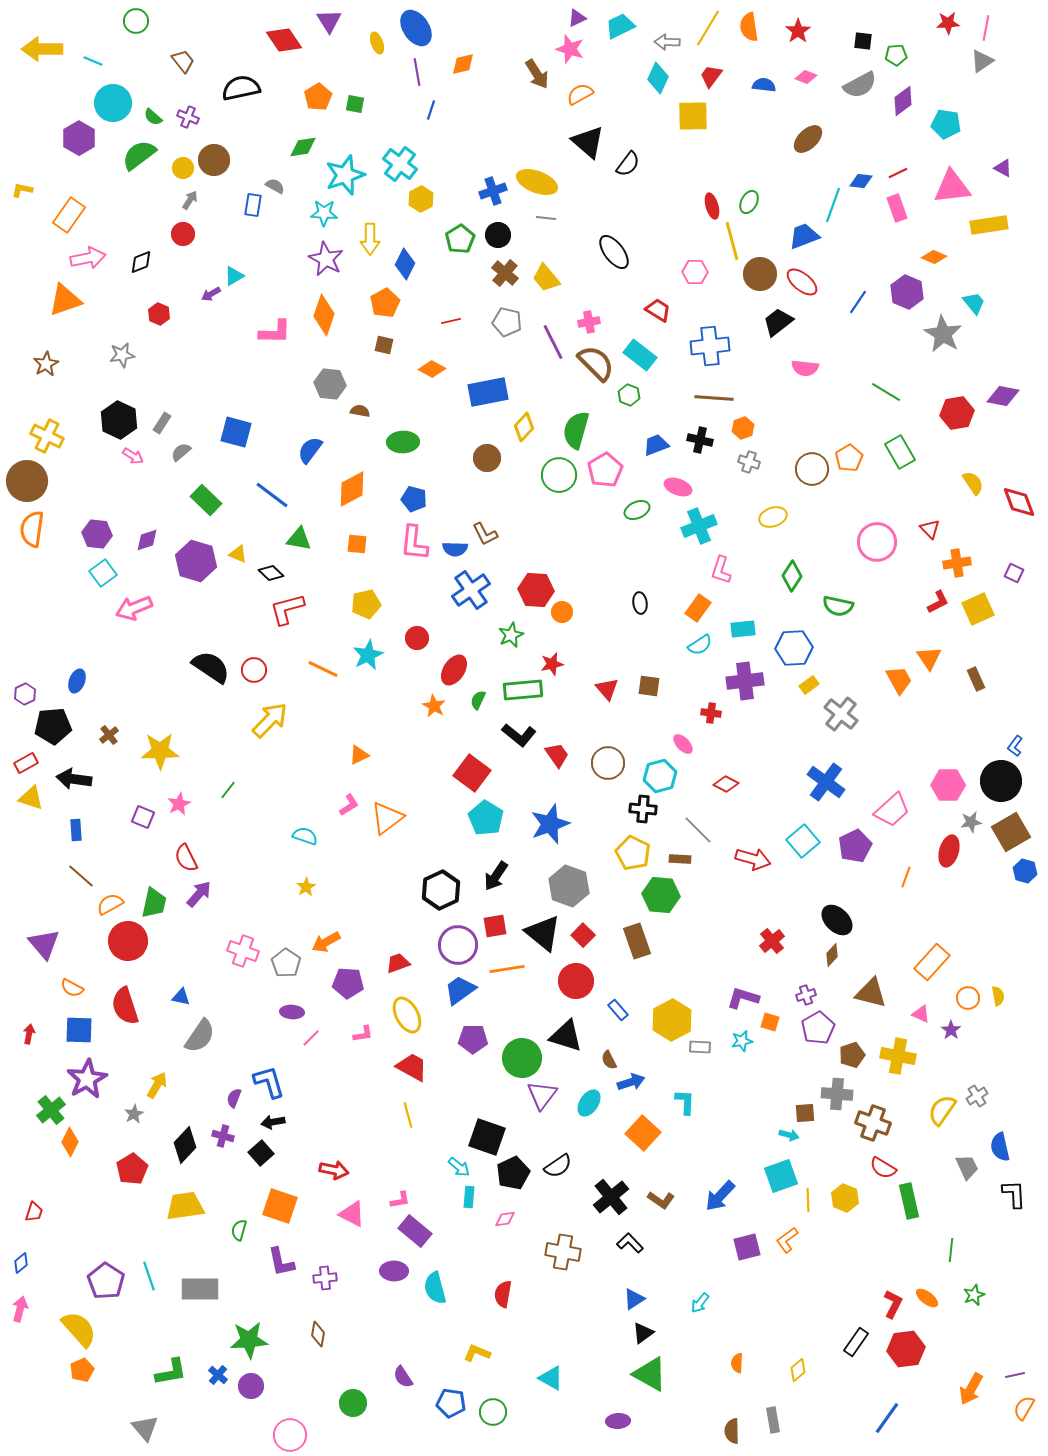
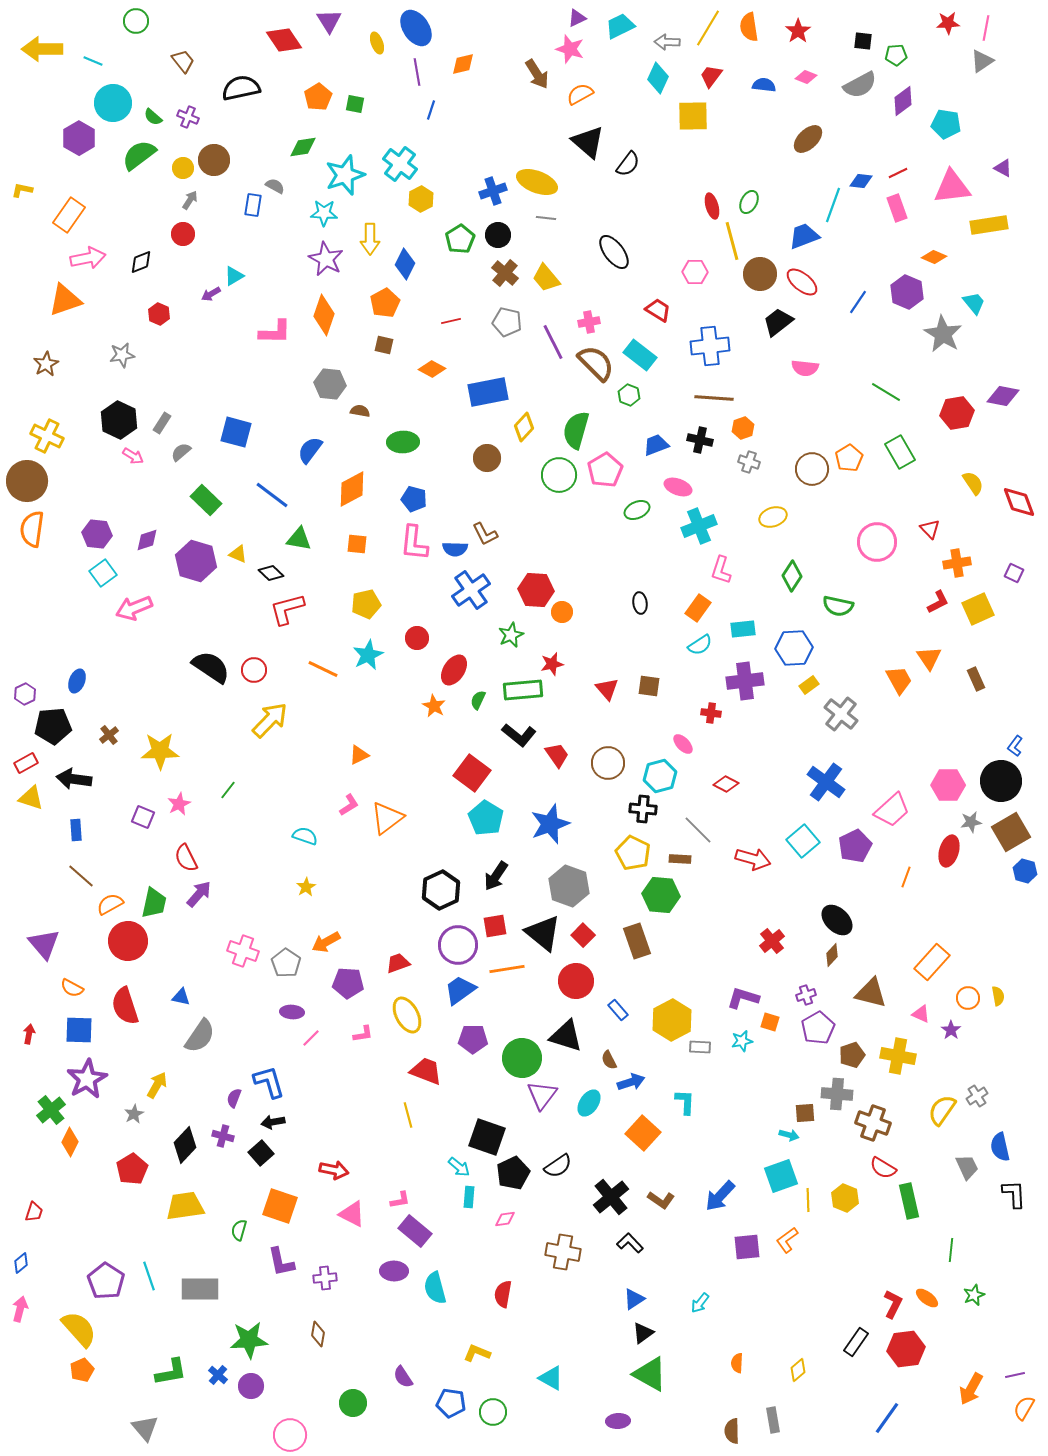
red trapezoid at (412, 1067): moved 14 px right, 4 px down; rotated 8 degrees counterclockwise
purple square at (747, 1247): rotated 8 degrees clockwise
